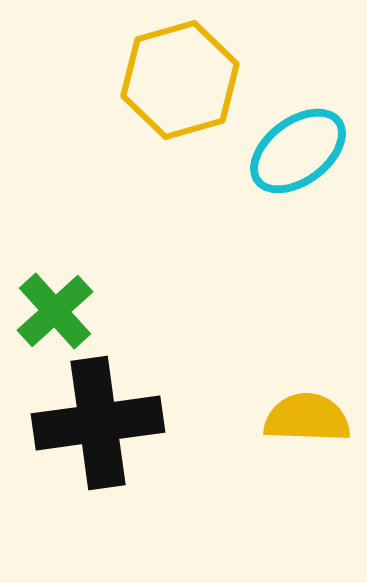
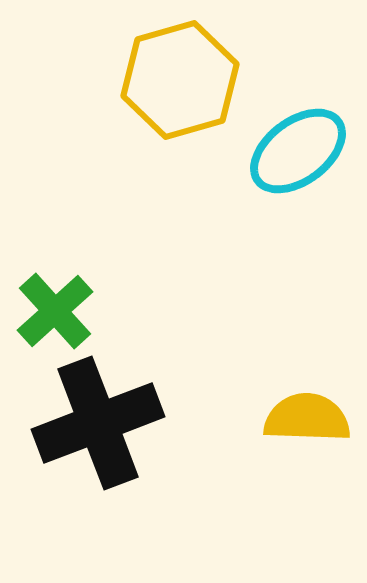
black cross: rotated 13 degrees counterclockwise
